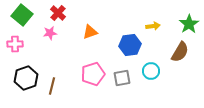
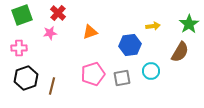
green square: rotated 30 degrees clockwise
pink cross: moved 4 px right, 4 px down
